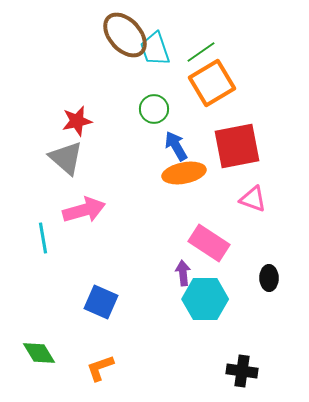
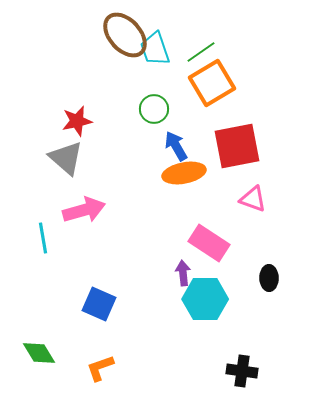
blue square: moved 2 px left, 2 px down
